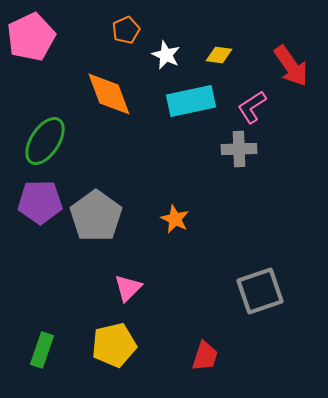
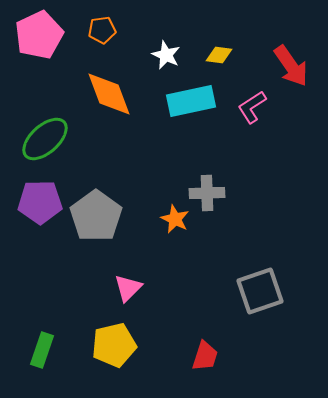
orange pentagon: moved 24 px left; rotated 16 degrees clockwise
pink pentagon: moved 8 px right, 2 px up
green ellipse: moved 2 px up; rotated 15 degrees clockwise
gray cross: moved 32 px left, 44 px down
